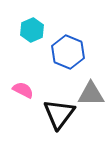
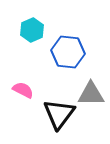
blue hexagon: rotated 16 degrees counterclockwise
